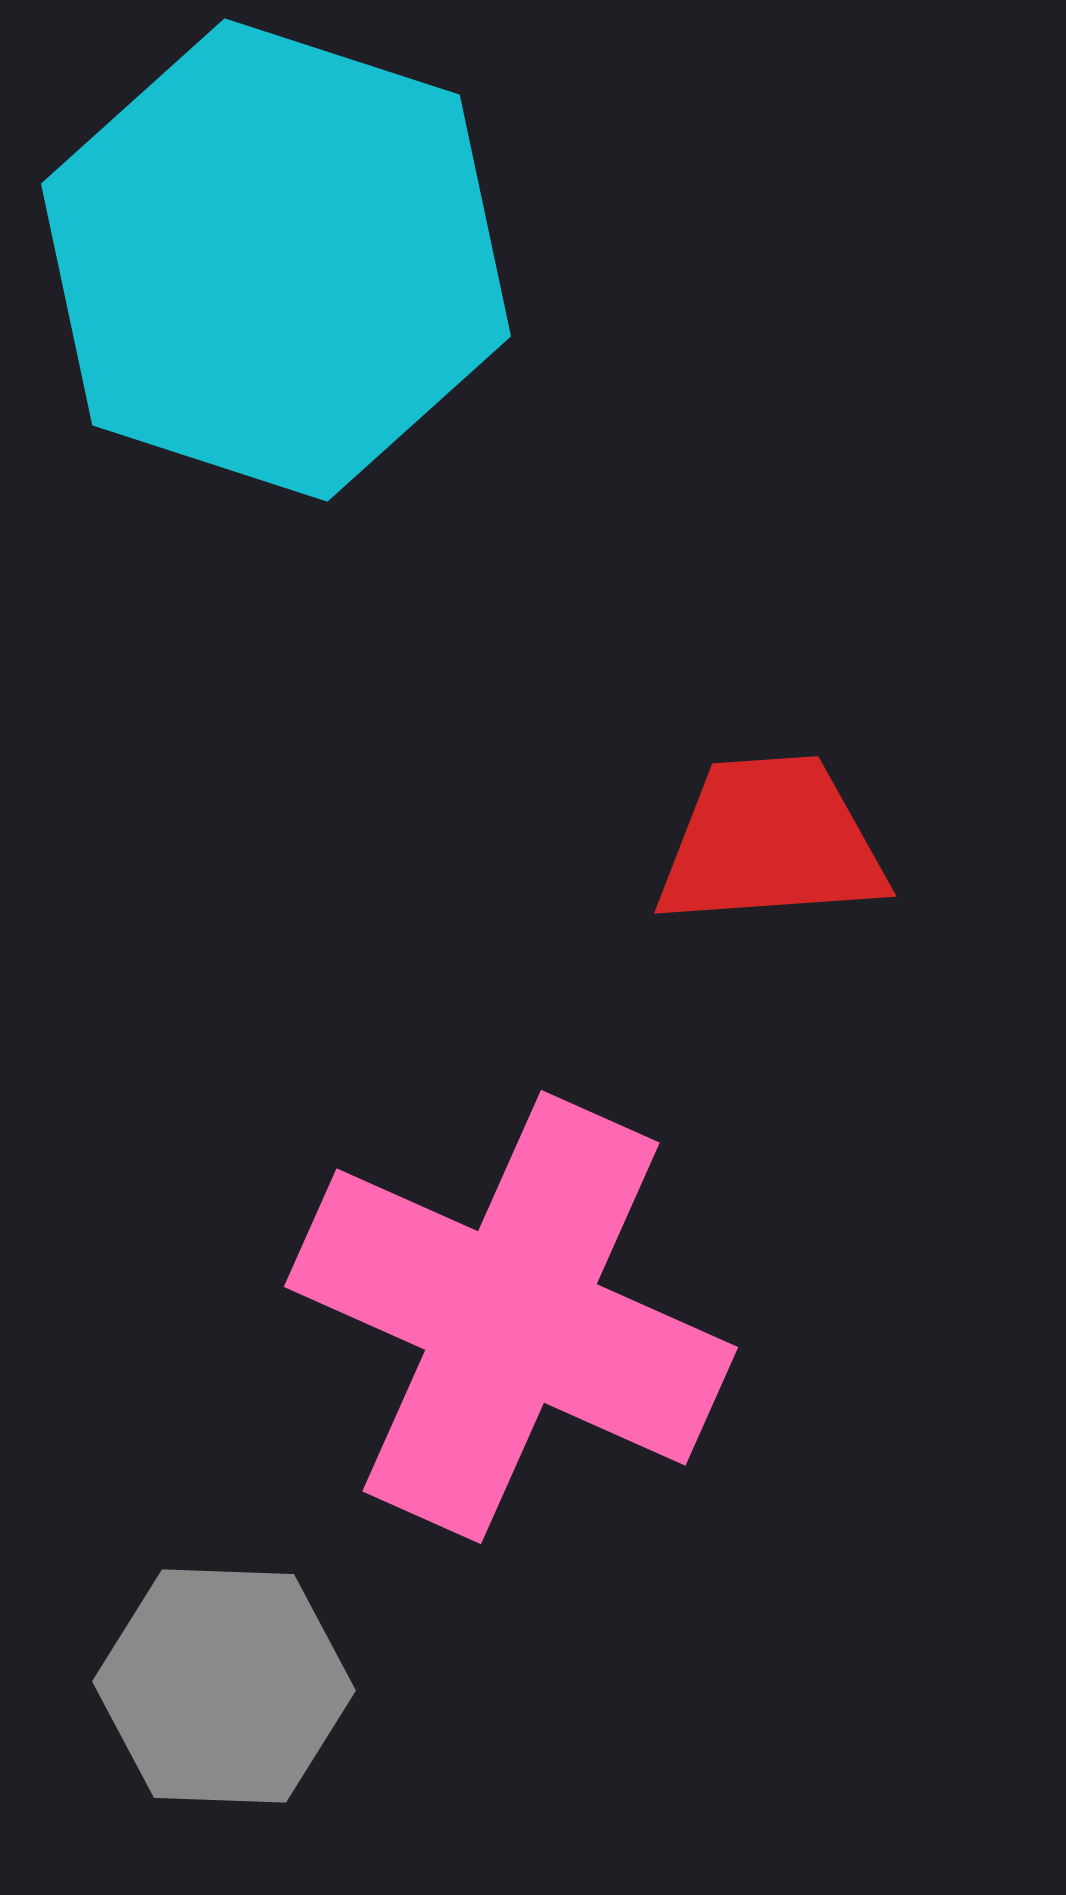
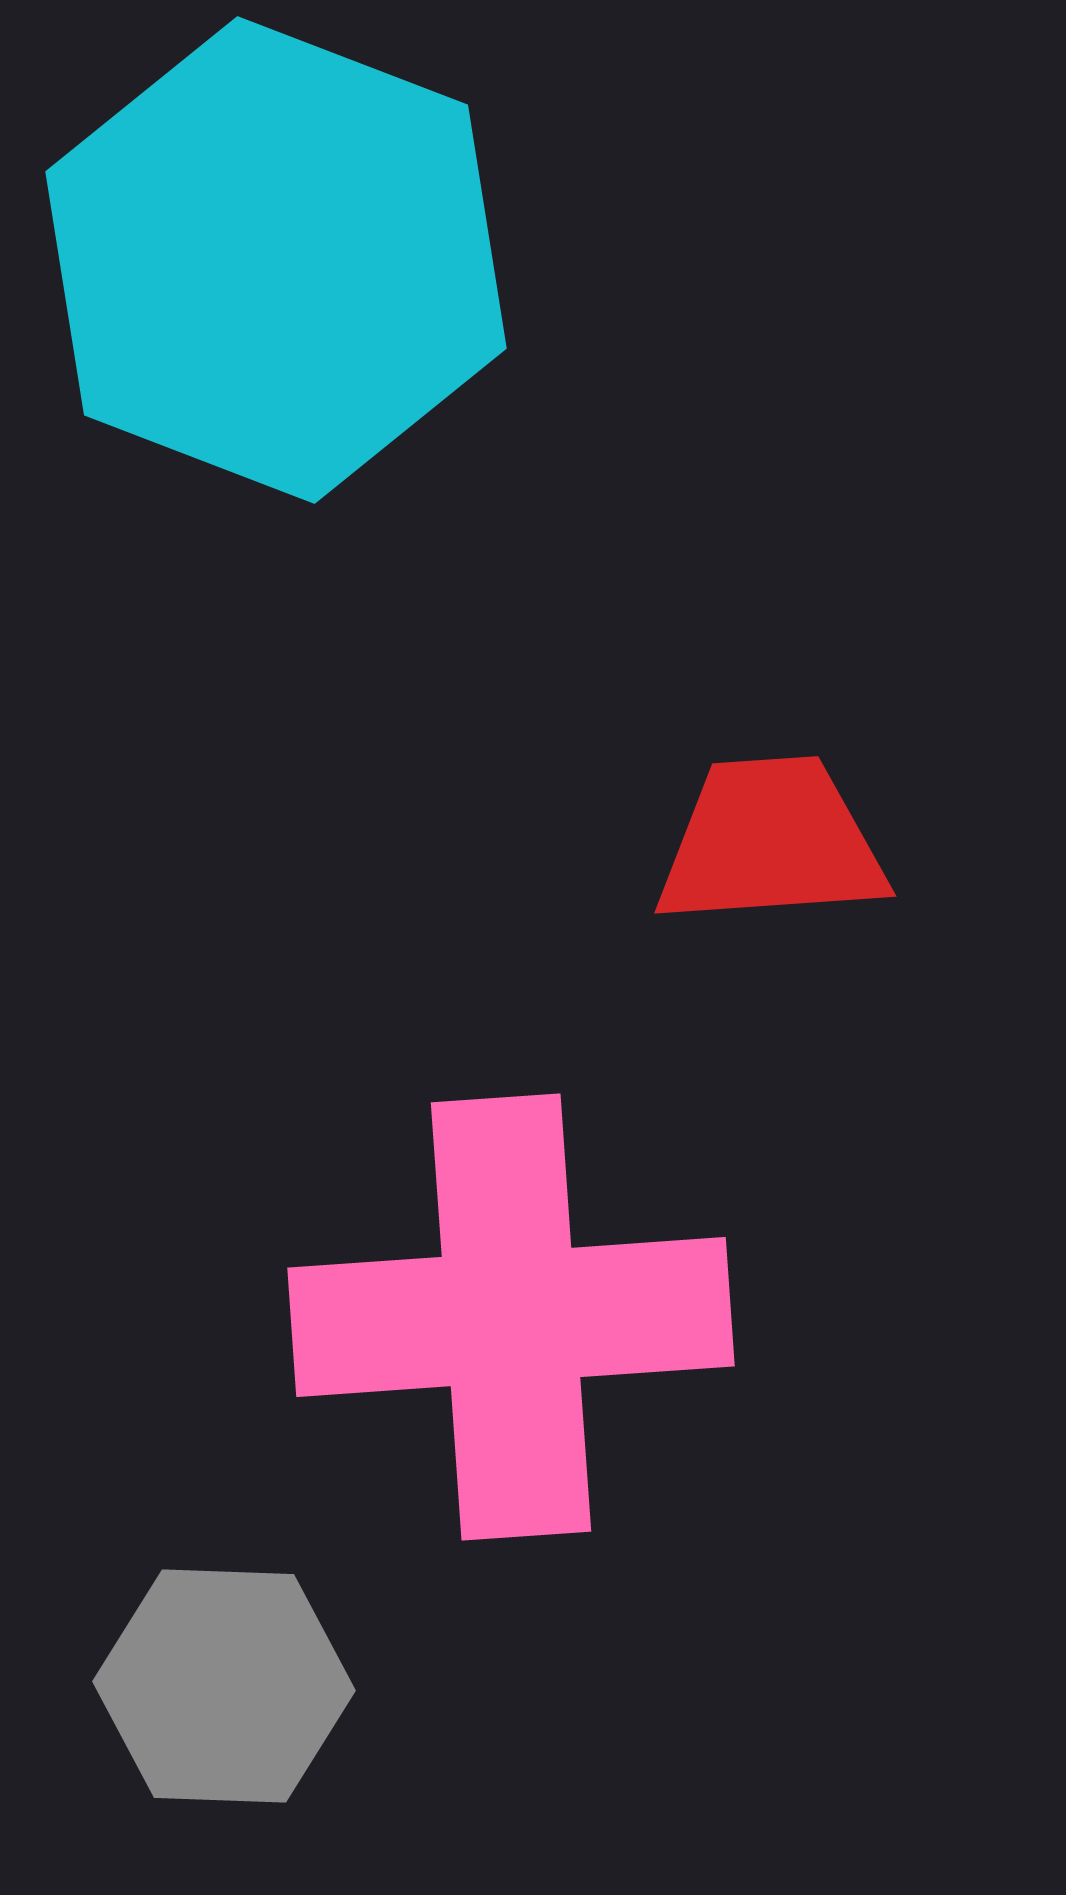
cyan hexagon: rotated 3 degrees clockwise
pink cross: rotated 28 degrees counterclockwise
